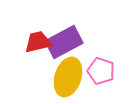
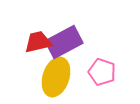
pink pentagon: moved 1 px right, 1 px down
yellow ellipse: moved 12 px left
